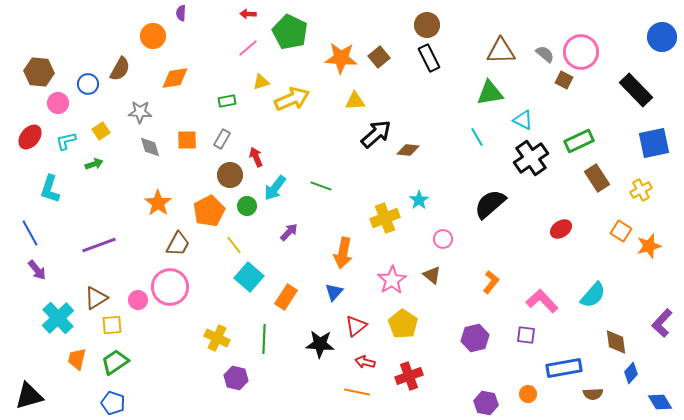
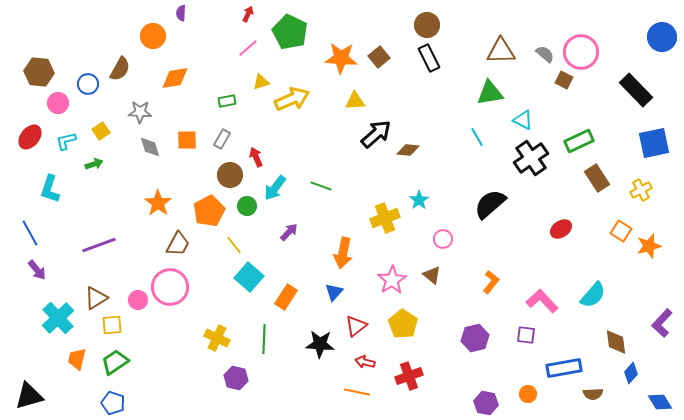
red arrow at (248, 14): rotated 112 degrees clockwise
